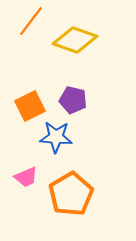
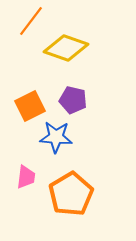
yellow diamond: moved 9 px left, 8 px down
pink trapezoid: rotated 60 degrees counterclockwise
